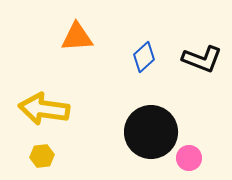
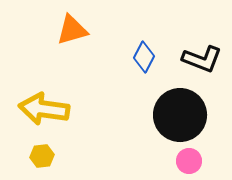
orange triangle: moved 5 px left, 7 px up; rotated 12 degrees counterclockwise
blue diamond: rotated 20 degrees counterclockwise
black circle: moved 29 px right, 17 px up
pink circle: moved 3 px down
